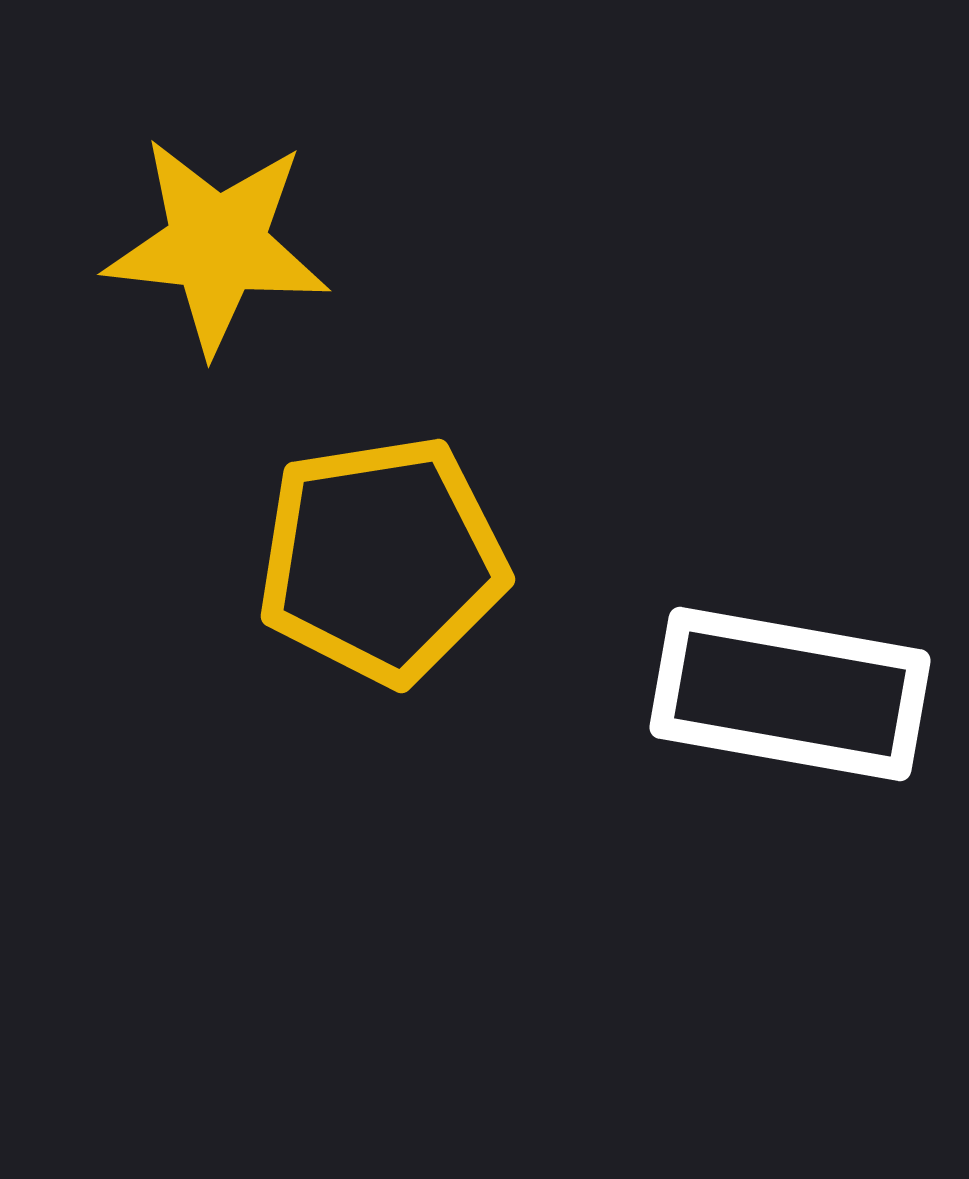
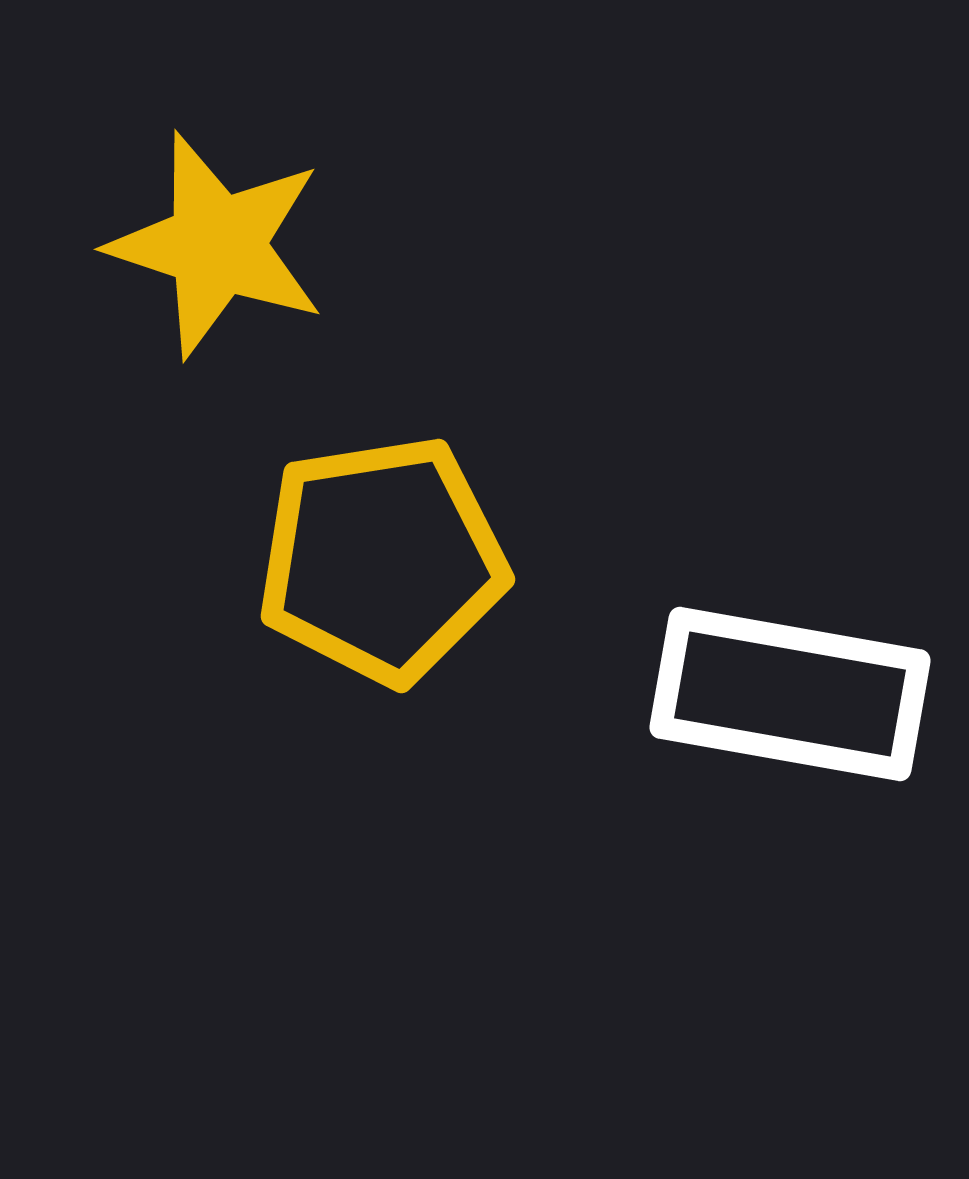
yellow star: rotated 12 degrees clockwise
